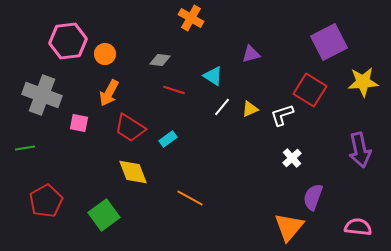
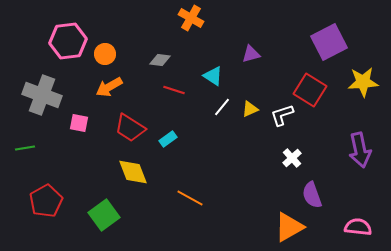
orange arrow: moved 6 px up; rotated 32 degrees clockwise
purple semicircle: moved 1 px left, 2 px up; rotated 40 degrees counterclockwise
orange triangle: rotated 20 degrees clockwise
